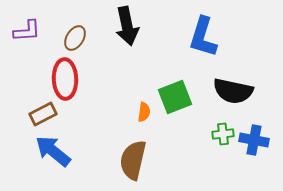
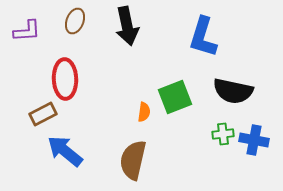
brown ellipse: moved 17 px up; rotated 10 degrees counterclockwise
blue arrow: moved 12 px right
